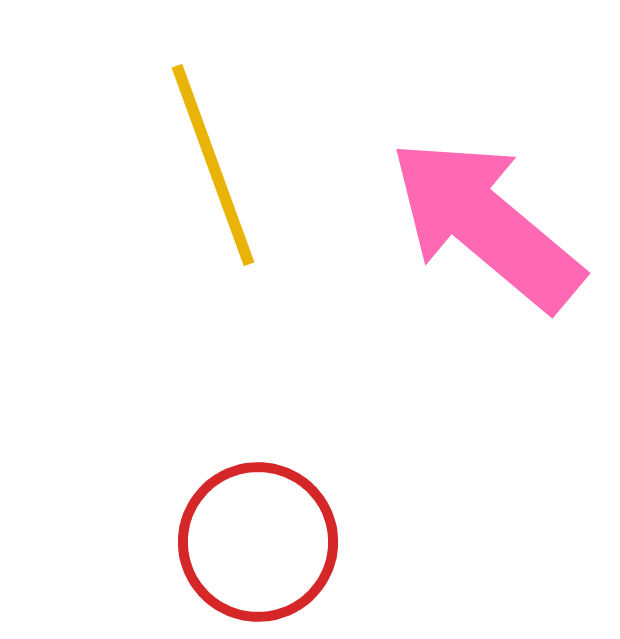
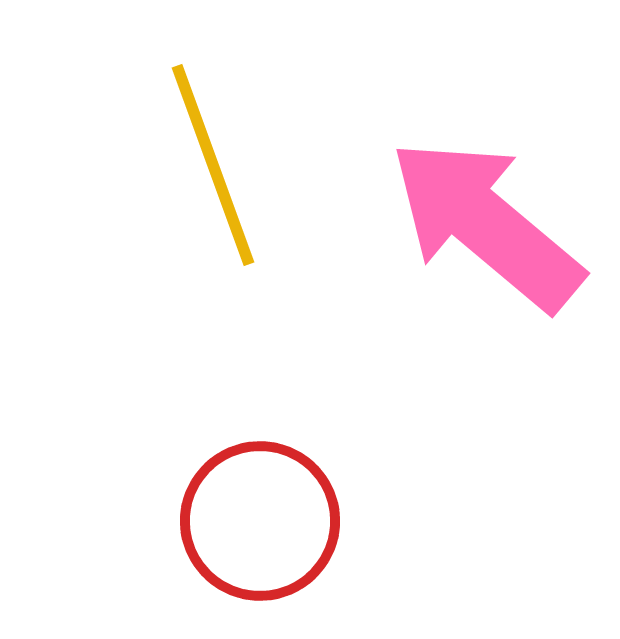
red circle: moved 2 px right, 21 px up
